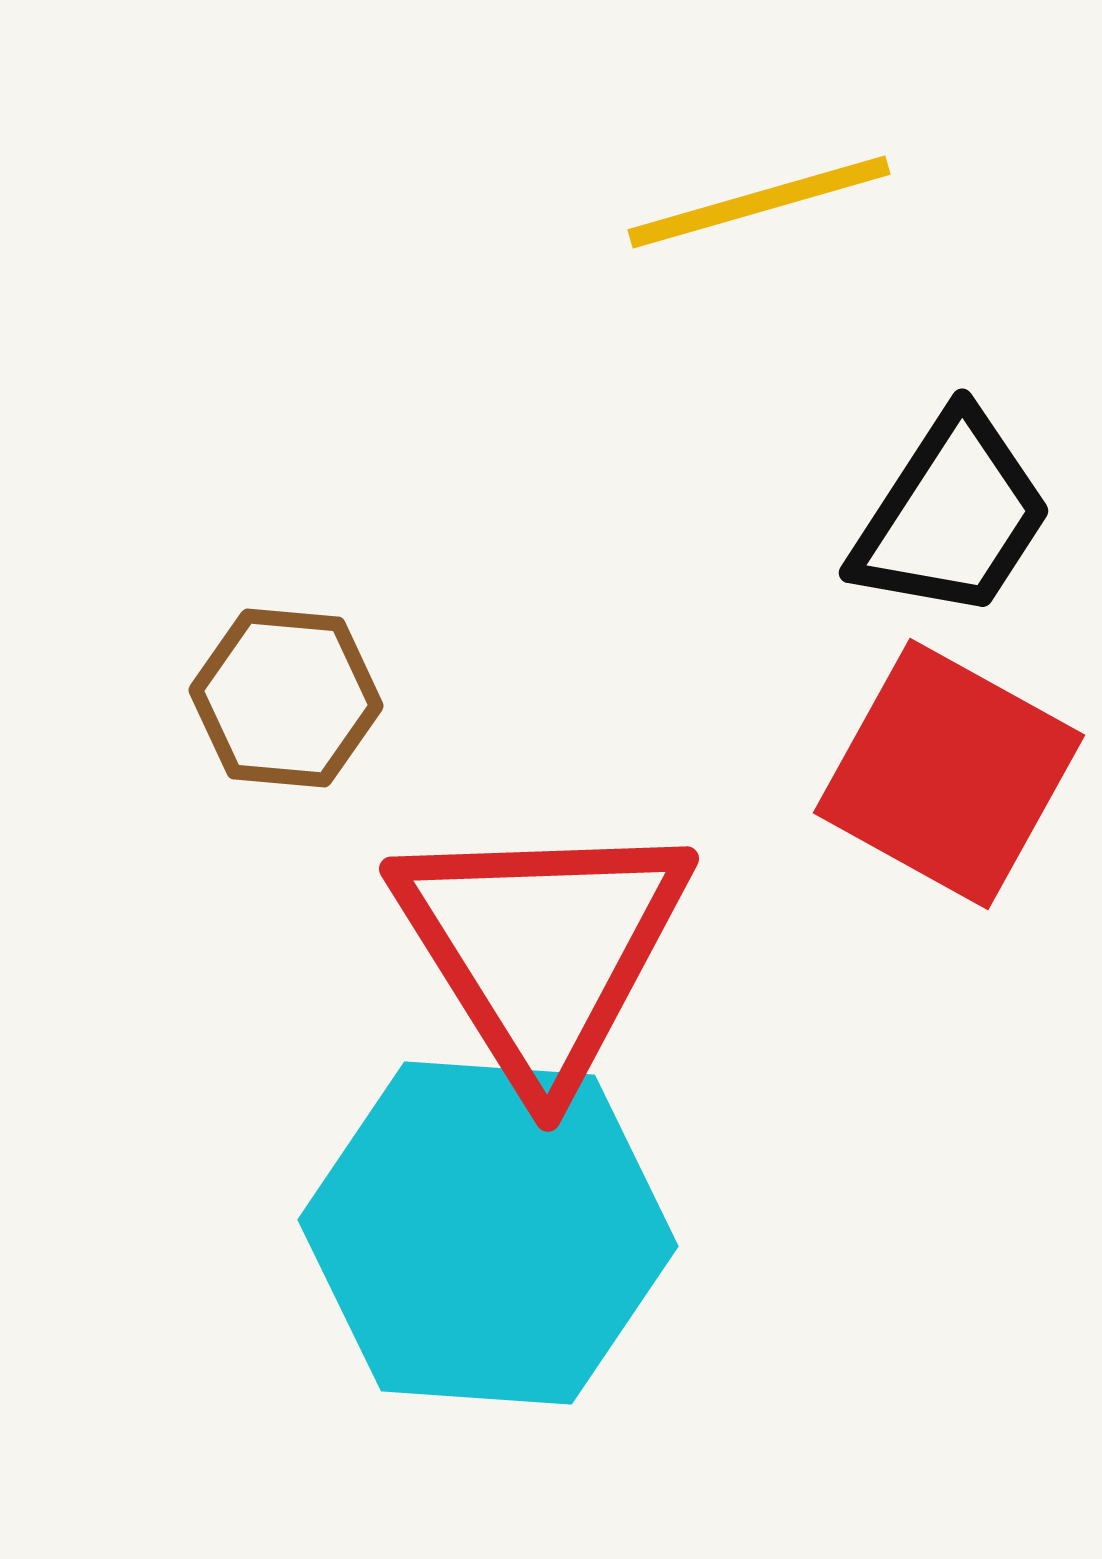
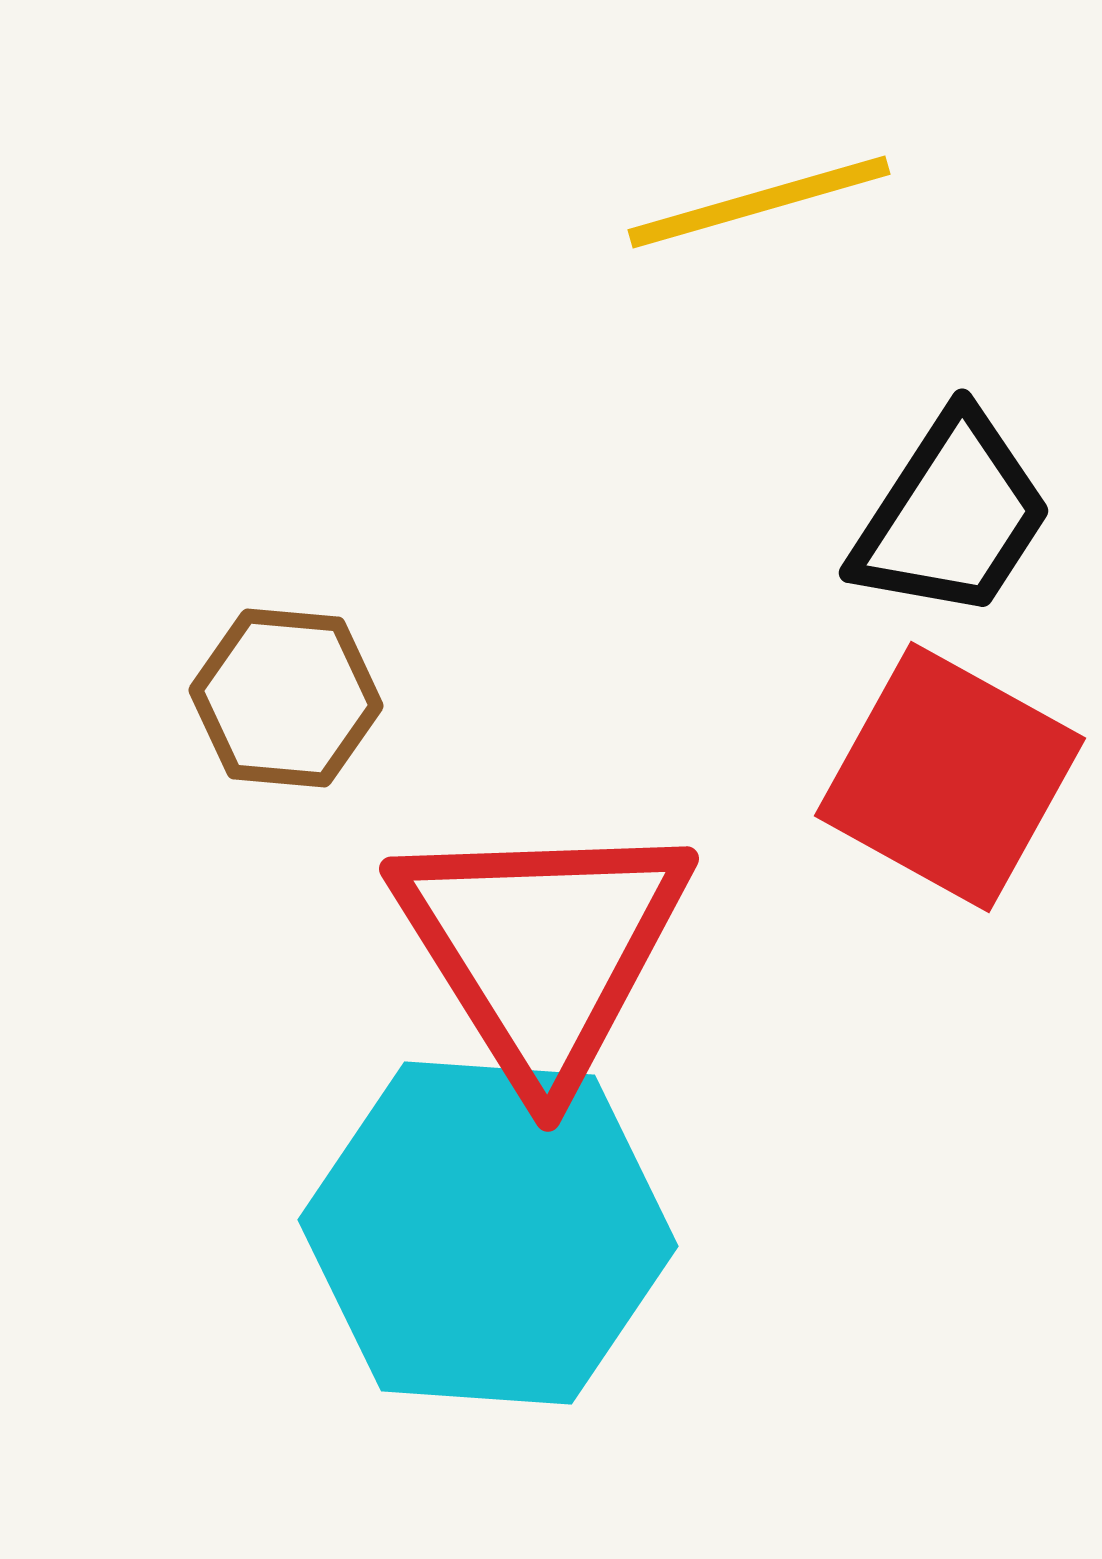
red square: moved 1 px right, 3 px down
